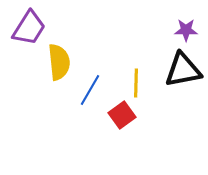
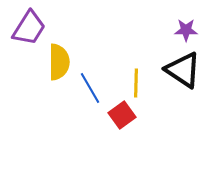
yellow semicircle: rotated 6 degrees clockwise
black triangle: rotated 45 degrees clockwise
blue line: moved 2 px up; rotated 60 degrees counterclockwise
